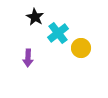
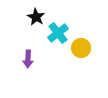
black star: moved 1 px right
purple arrow: moved 1 px down
